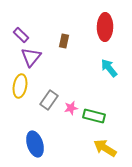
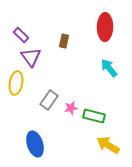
purple triangle: rotated 15 degrees counterclockwise
yellow ellipse: moved 4 px left, 3 px up
yellow arrow: moved 3 px right, 3 px up
